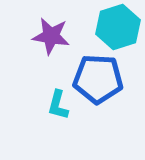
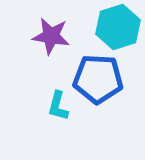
cyan L-shape: moved 1 px down
